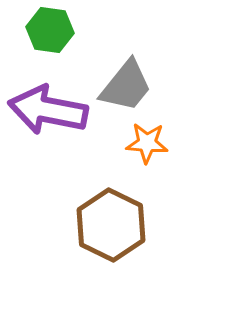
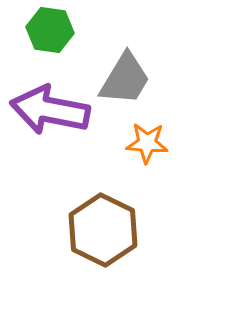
gray trapezoid: moved 1 px left, 7 px up; rotated 8 degrees counterclockwise
purple arrow: moved 2 px right
brown hexagon: moved 8 px left, 5 px down
